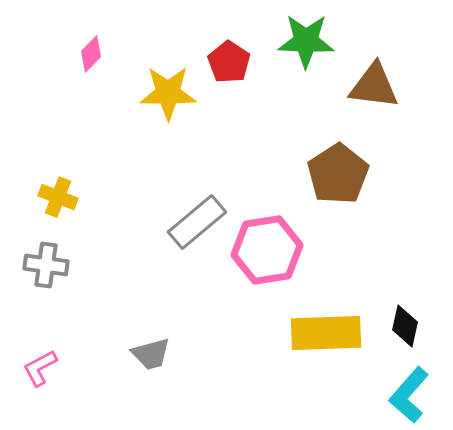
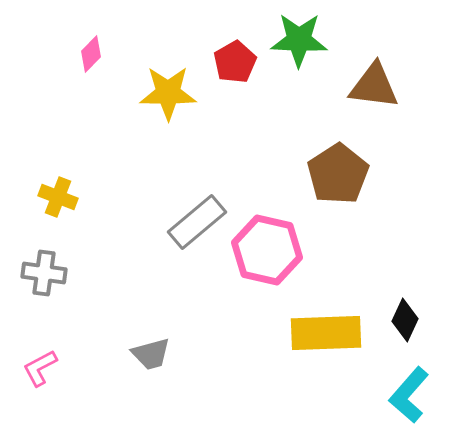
green star: moved 7 px left, 1 px up
red pentagon: moved 6 px right; rotated 9 degrees clockwise
pink hexagon: rotated 22 degrees clockwise
gray cross: moved 2 px left, 8 px down
black diamond: moved 6 px up; rotated 12 degrees clockwise
